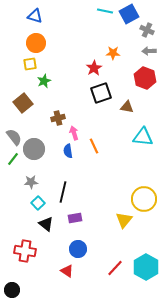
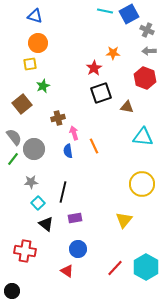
orange circle: moved 2 px right
green star: moved 1 px left, 5 px down
brown square: moved 1 px left, 1 px down
yellow circle: moved 2 px left, 15 px up
black circle: moved 1 px down
